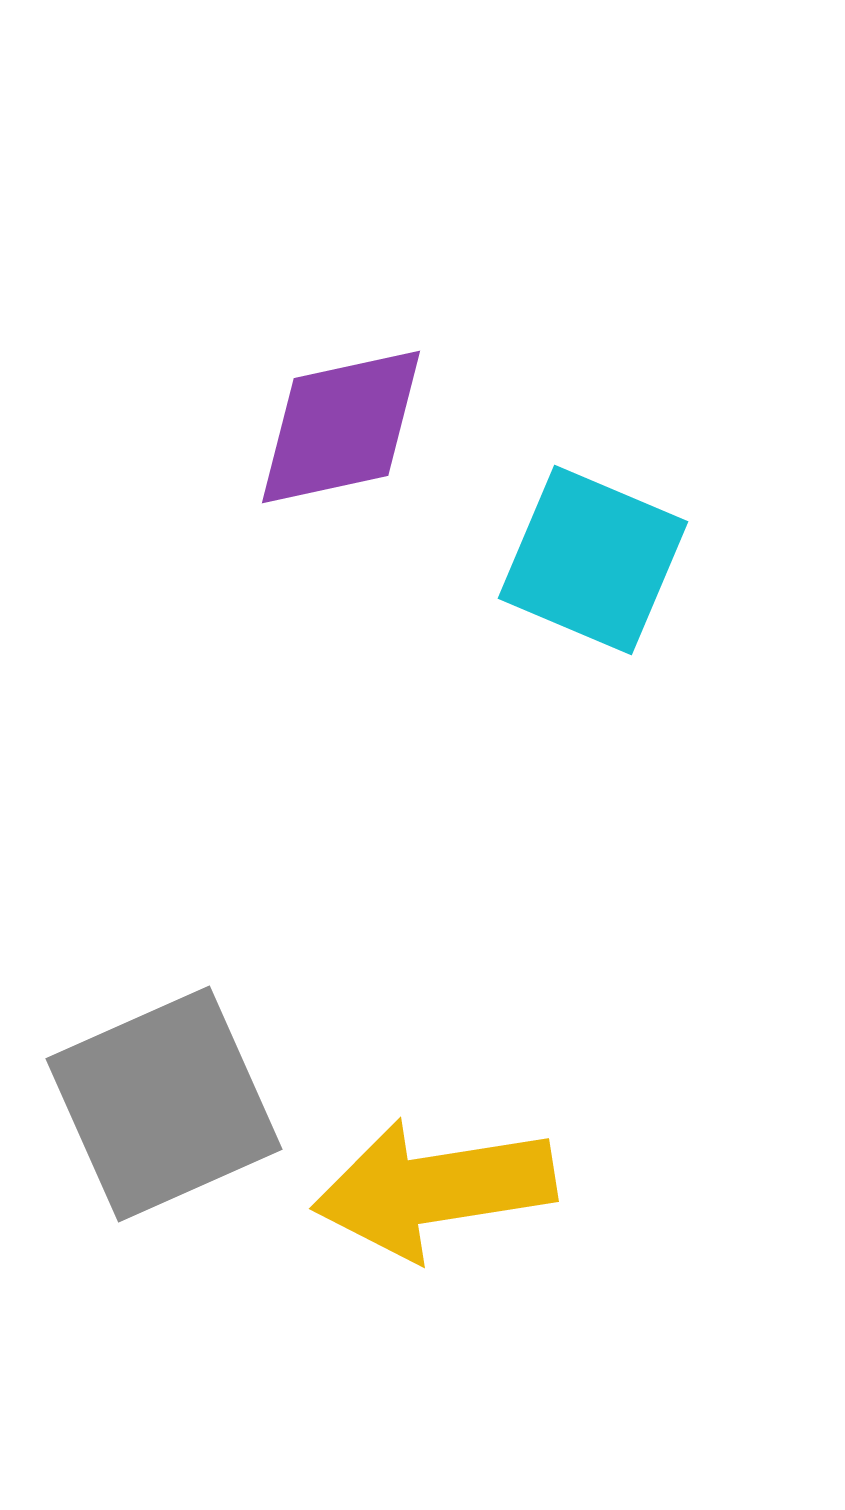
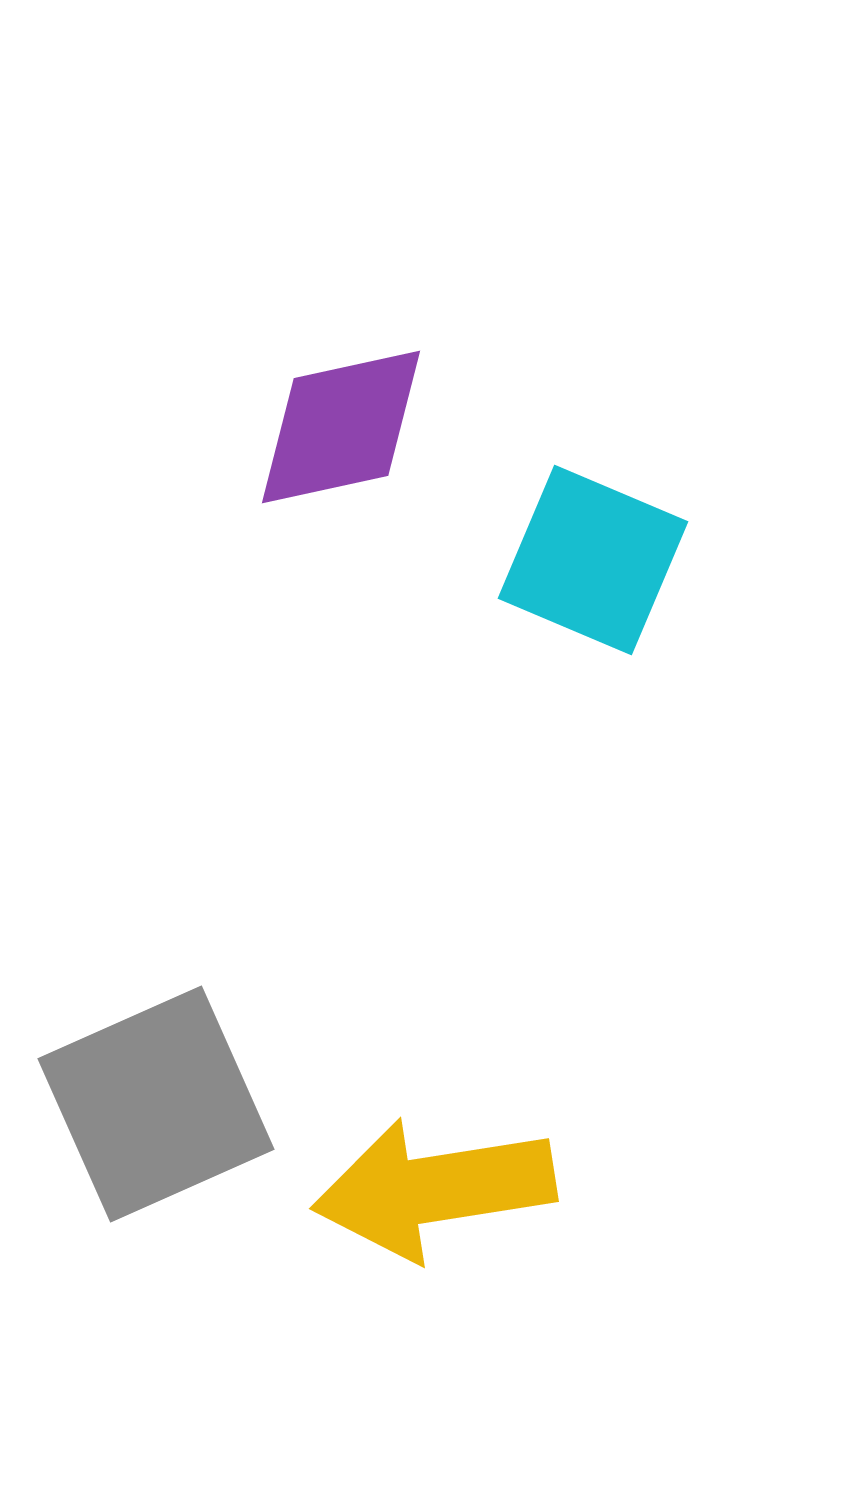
gray square: moved 8 px left
